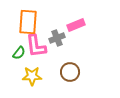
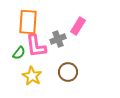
pink rectangle: moved 2 px right, 1 px down; rotated 36 degrees counterclockwise
gray cross: moved 1 px right, 1 px down
brown circle: moved 2 px left
yellow star: rotated 30 degrees clockwise
